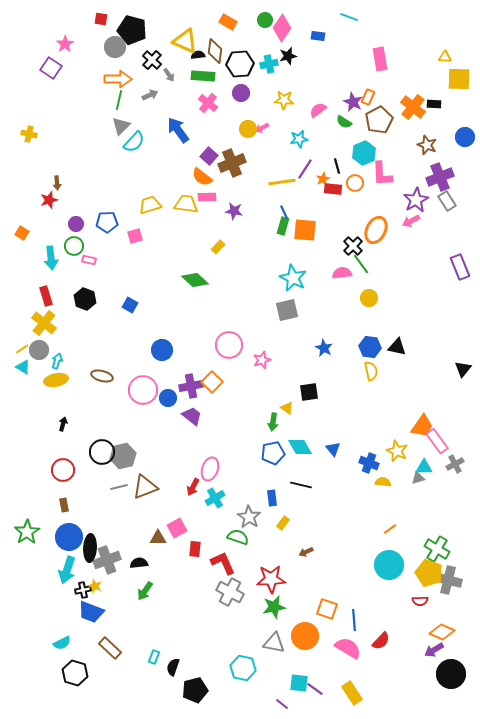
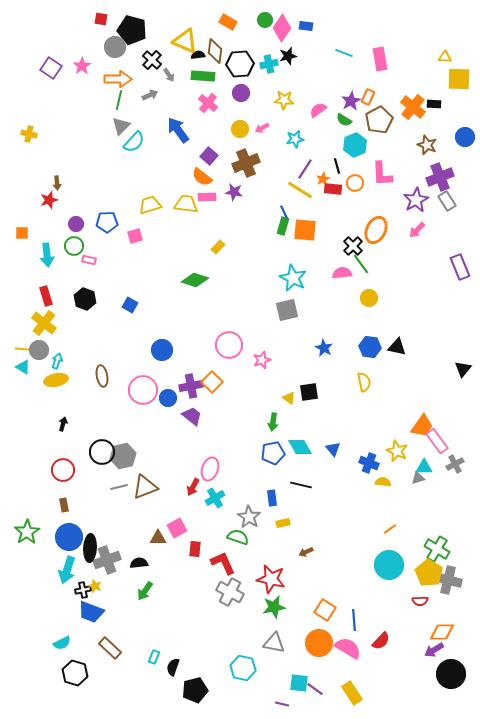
cyan line at (349, 17): moved 5 px left, 36 px down
blue rectangle at (318, 36): moved 12 px left, 10 px up
pink star at (65, 44): moved 17 px right, 22 px down
purple star at (353, 102): moved 2 px left, 1 px up; rotated 18 degrees clockwise
green semicircle at (344, 122): moved 2 px up
yellow circle at (248, 129): moved 8 px left
cyan star at (299, 139): moved 4 px left
cyan hexagon at (364, 153): moved 9 px left, 8 px up
brown cross at (232, 163): moved 14 px right
yellow line at (282, 182): moved 18 px right, 8 px down; rotated 40 degrees clockwise
purple star at (234, 211): moved 19 px up
pink arrow at (411, 221): moved 6 px right, 9 px down; rotated 18 degrees counterclockwise
orange square at (22, 233): rotated 32 degrees counterclockwise
cyan arrow at (51, 258): moved 4 px left, 3 px up
green diamond at (195, 280): rotated 24 degrees counterclockwise
yellow line at (22, 349): rotated 40 degrees clockwise
yellow semicircle at (371, 371): moved 7 px left, 11 px down
brown ellipse at (102, 376): rotated 65 degrees clockwise
yellow triangle at (287, 408): moved 2 px right, 10 px up
yellow rectangle at (283, 523): rotated 40 degrees clockwise
yellow pentagon at (429, 573): rotated 12 degrees clockwise
red star at (271, 579): rotated 16 degrees clockwise
orange square at (327, 609): moved 2 px left, 1 px down; rotated 15 degrees clockwise
orange diamond at (442, 632): rotated 25 degrees counterclockwise
orange circle at (305, 636): moved 14 px right, 7 px down
purple line at (282, 704): rotated 24 degrees counterclockwise
